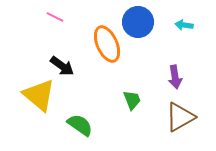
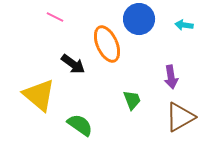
blue circle: moved 1 px right, 3 px up
black arrow: moved 11 px right, 2 px up
purple arrow: moved 4 px left
